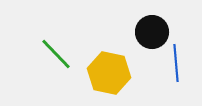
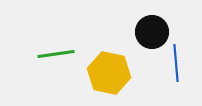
green line: rotated 54 degrees counterclockwise
